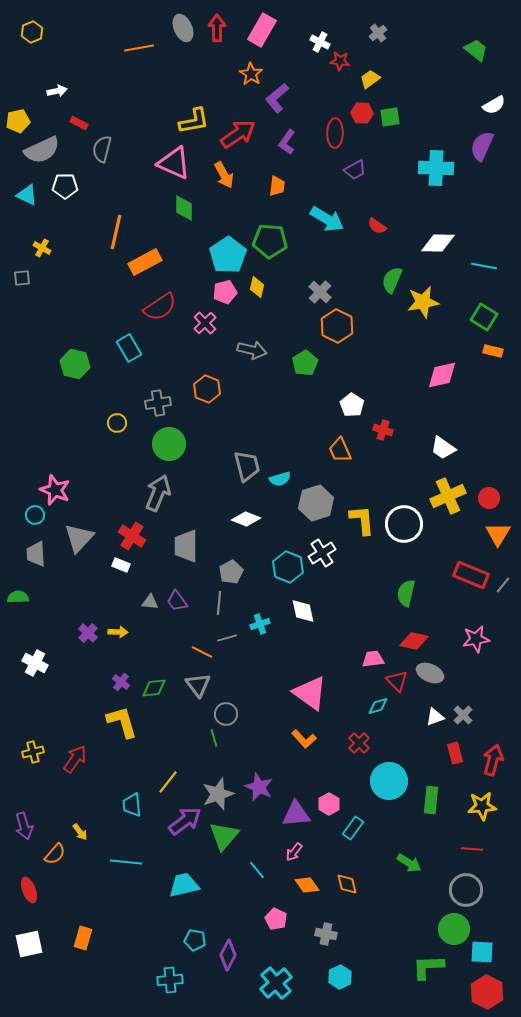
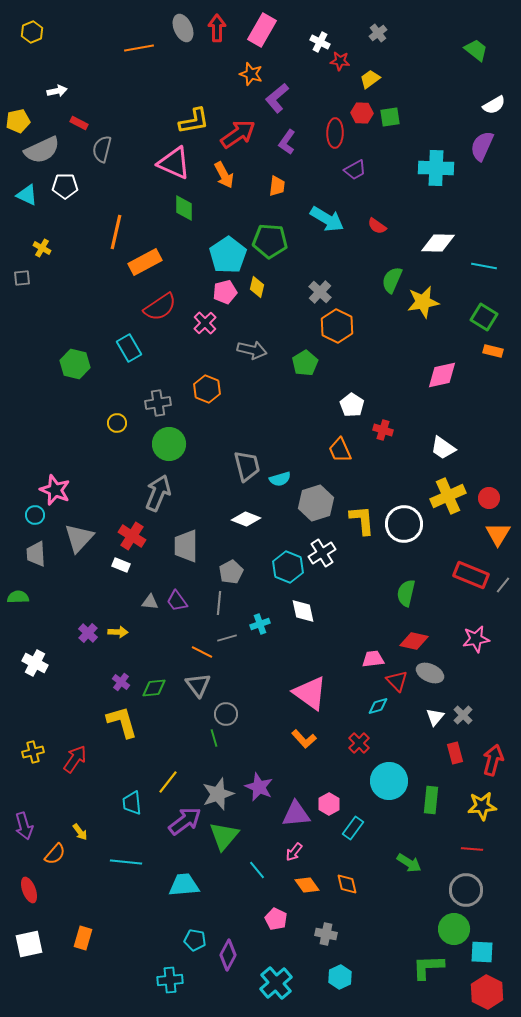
orange star at (251, 74): rotated 15 degrees counterclockwise
white triangle at (435, 717): rotated 30 degrees counterclockwise
cyan trapezoid at (132, 805): moved 2 px up
cyan trapezoid at (184, 885): rotated 8 degrees clockwise
